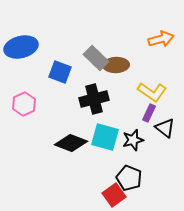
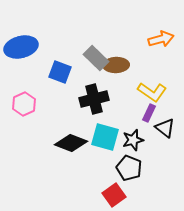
black pentagon: moved 10 px up
